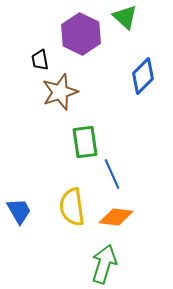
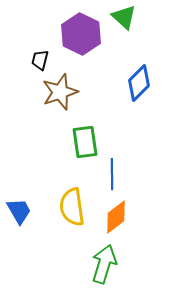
green triangle: moved 1 px left
black trapezoid: rotated 25 degrees clockwise
blue diamond: moved 4 px left, 7 px down
blue line: rotated 24 degrees clockwise
orange diamond: rotated 44 degrees counterclockwise
